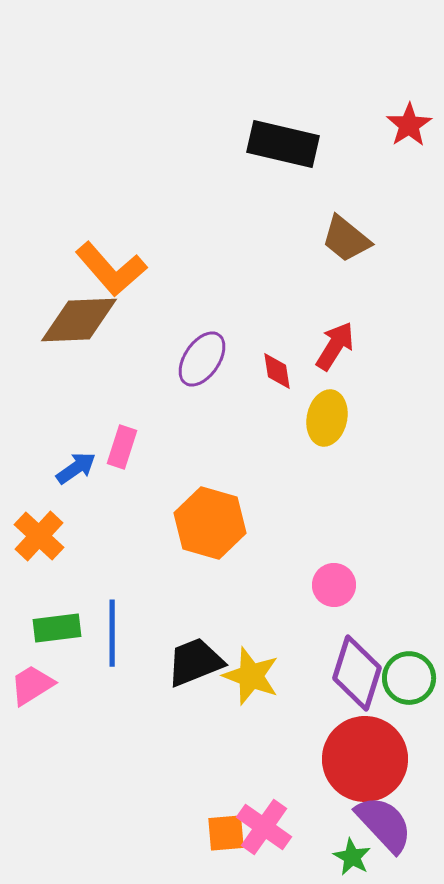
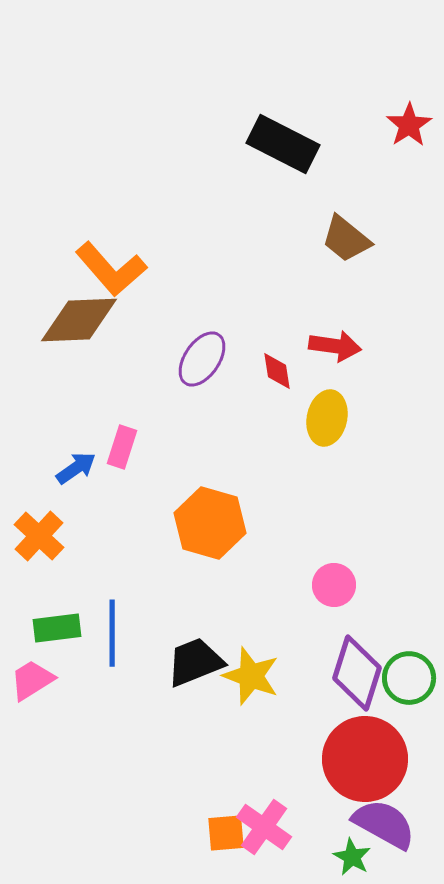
black rectangle: rotated 14 degrees clockwise
red arrow: rotated 66 degrees clockwise
pink trapezoid: moved 5 px up
purple semicircle: rotated 18 degrees counterclockwise
